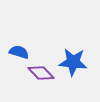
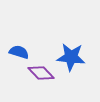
blue star: moved 2 px left, 5 px up
